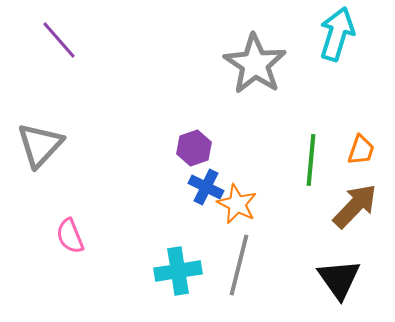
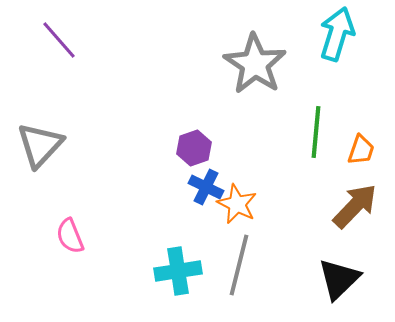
green line: moved 5 px right, 28 px up
black triangle: rotated 21 degrees clockwise
